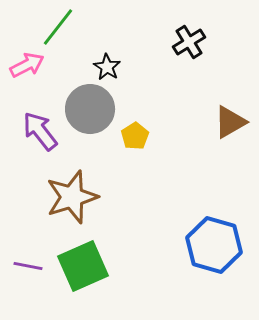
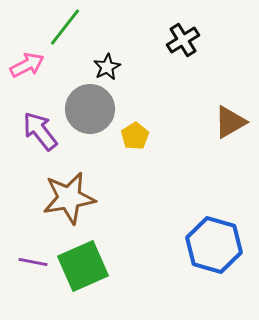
green line: moved 7 px right
black cross: moved 6 px left, 2 px up
black star: rotated 12 degrees clockwise
brown star: moved 3 px left, 1 px down; rotated 8 degrees clockwise
purple line: moved 5 px right, 4 px up
